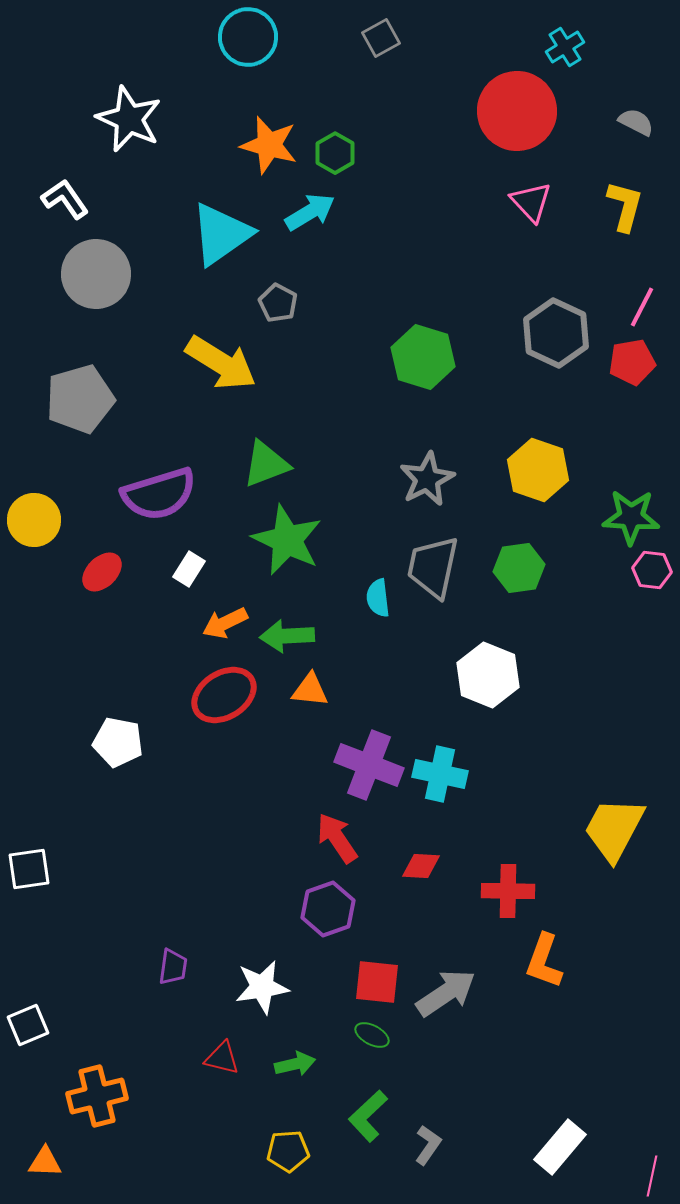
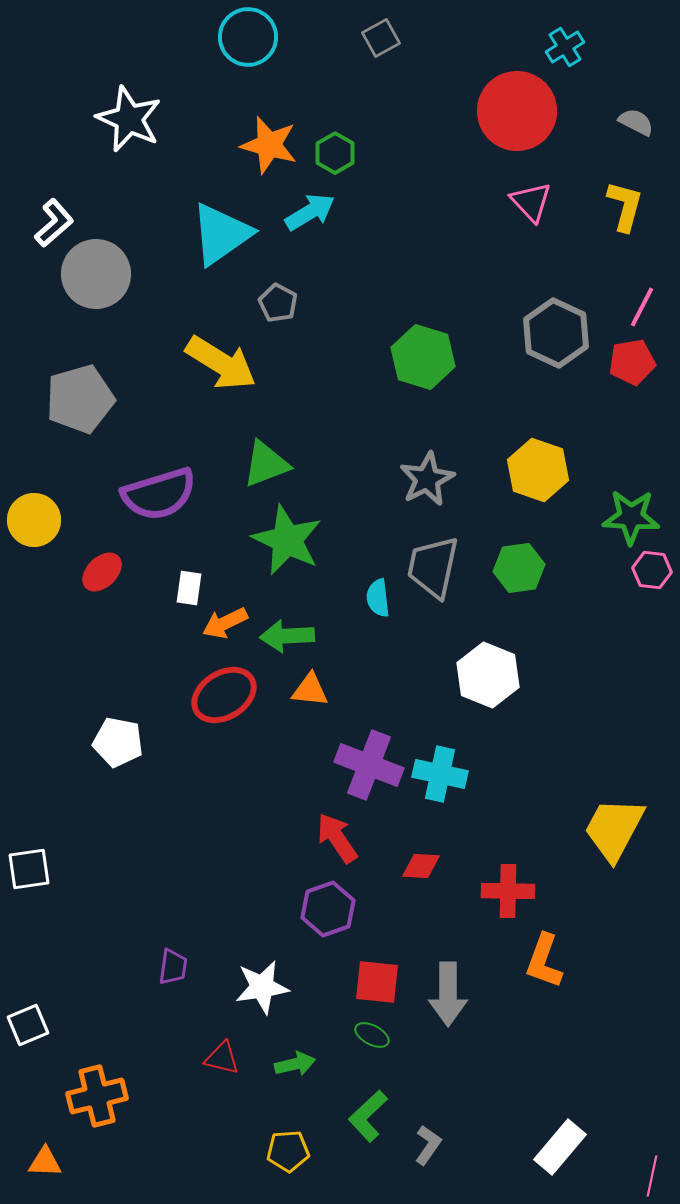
white L-shape at (65, 199): moved 11 px left, 24 px down; rotated 84 degrees clockwise
white rectangle at (189, 569): moved 19 px down; rotated 24 degrees counterclockwise
gray arrow at (446, 993): moved 2 px right, 1 px down; rotated 124 degrees clockwise
